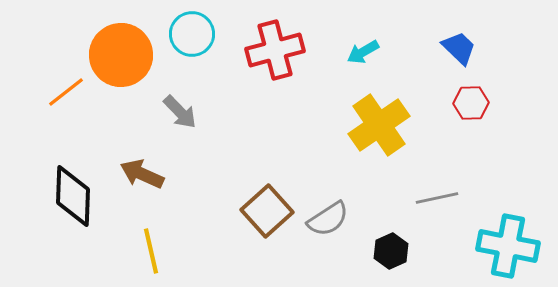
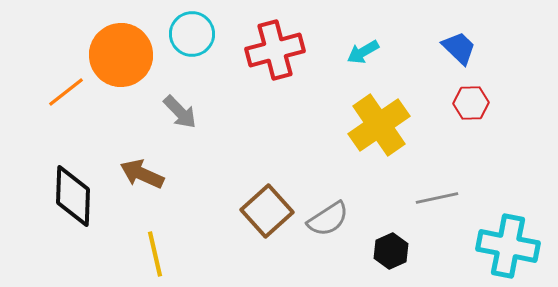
yellow line: moved 4 px right, 3 px down
